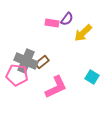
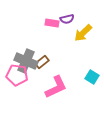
purple semicircle: rotated 40 degrees clockwise
